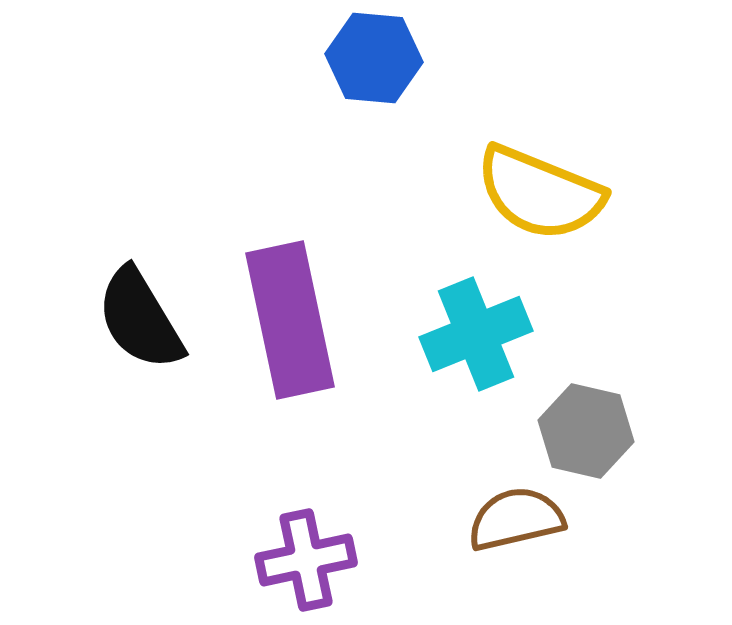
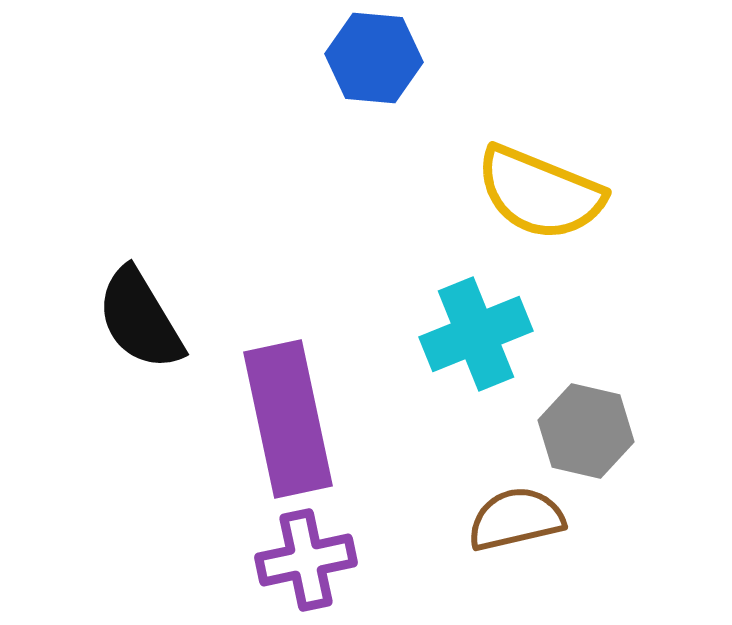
purple rectangle: moved 2 px left, 99 px down
